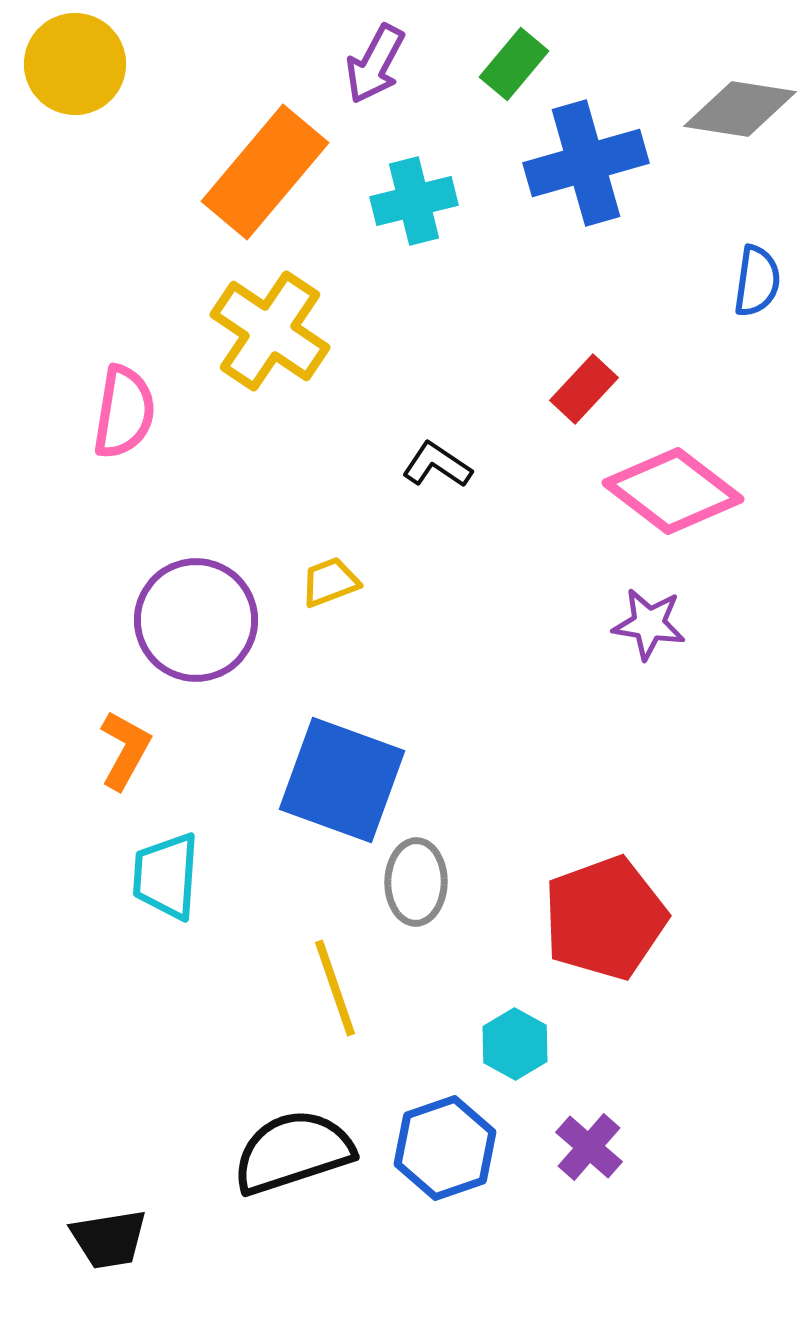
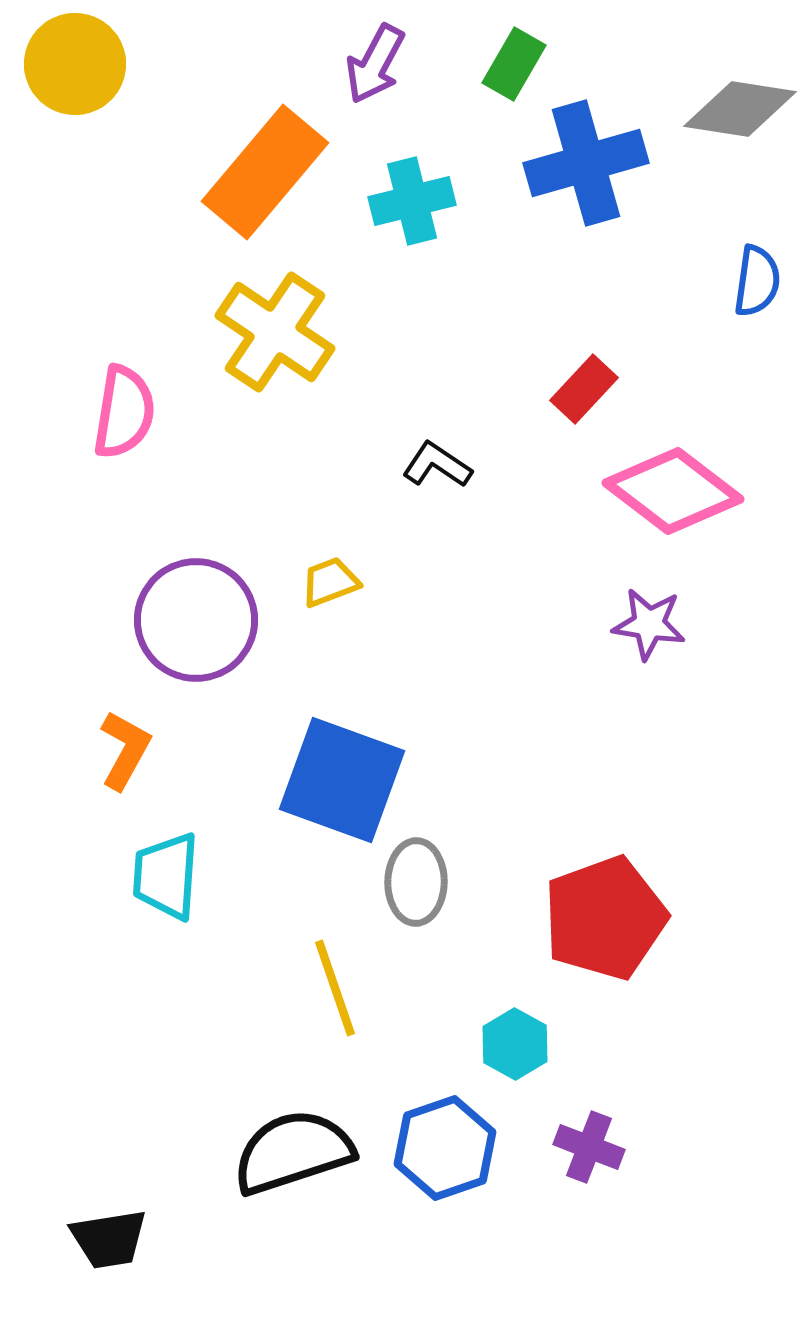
green rectangle: rotated 10 degrees counterclockwise
cyan cross: moved 2 px left
yellow cross: moved 5 px right, 1 px down
purple cross: rotated 20 degrees counterclockwise
